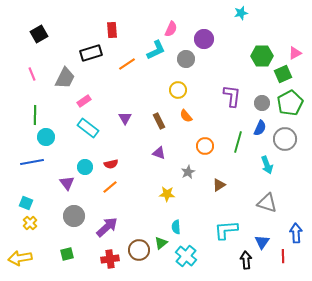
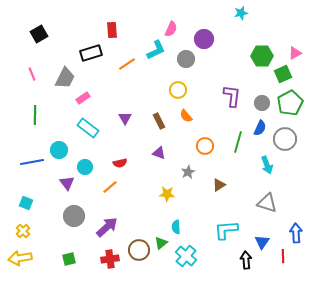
pink rectangle at (84, 101): moved 1 px left, 3 px up
cyan circle at (46, 137): moved 13 px right, 13 px down
red semicircle at (111, 164): moved 9 px right, 1 px up
yellow cross at (30, 223): moved 7 px left, 8 px down
green square at (67, 254): moved 2 px right, 5 px down
